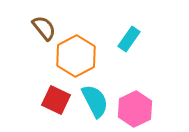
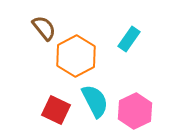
red square: moved 10 px down
pink hexagon: moved 2 px down
